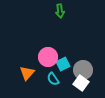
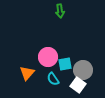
cyan square: moved 2 px right; rotated 16 degrees clockwise
white square: moved 3 px left, 2 px down
